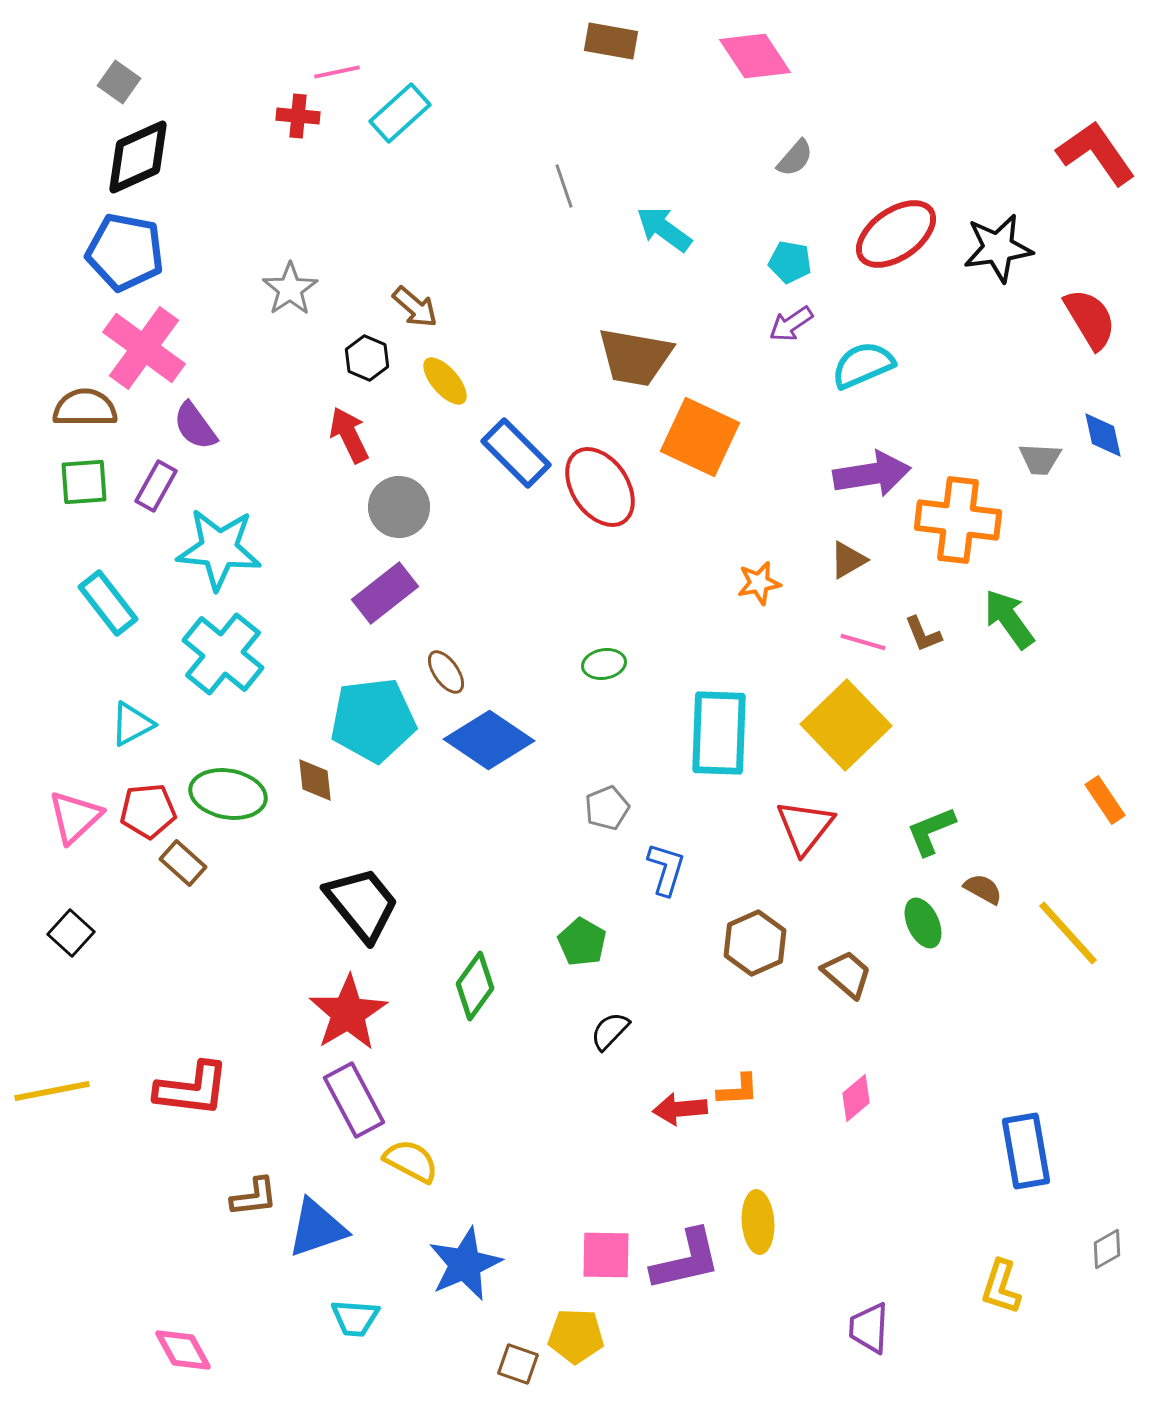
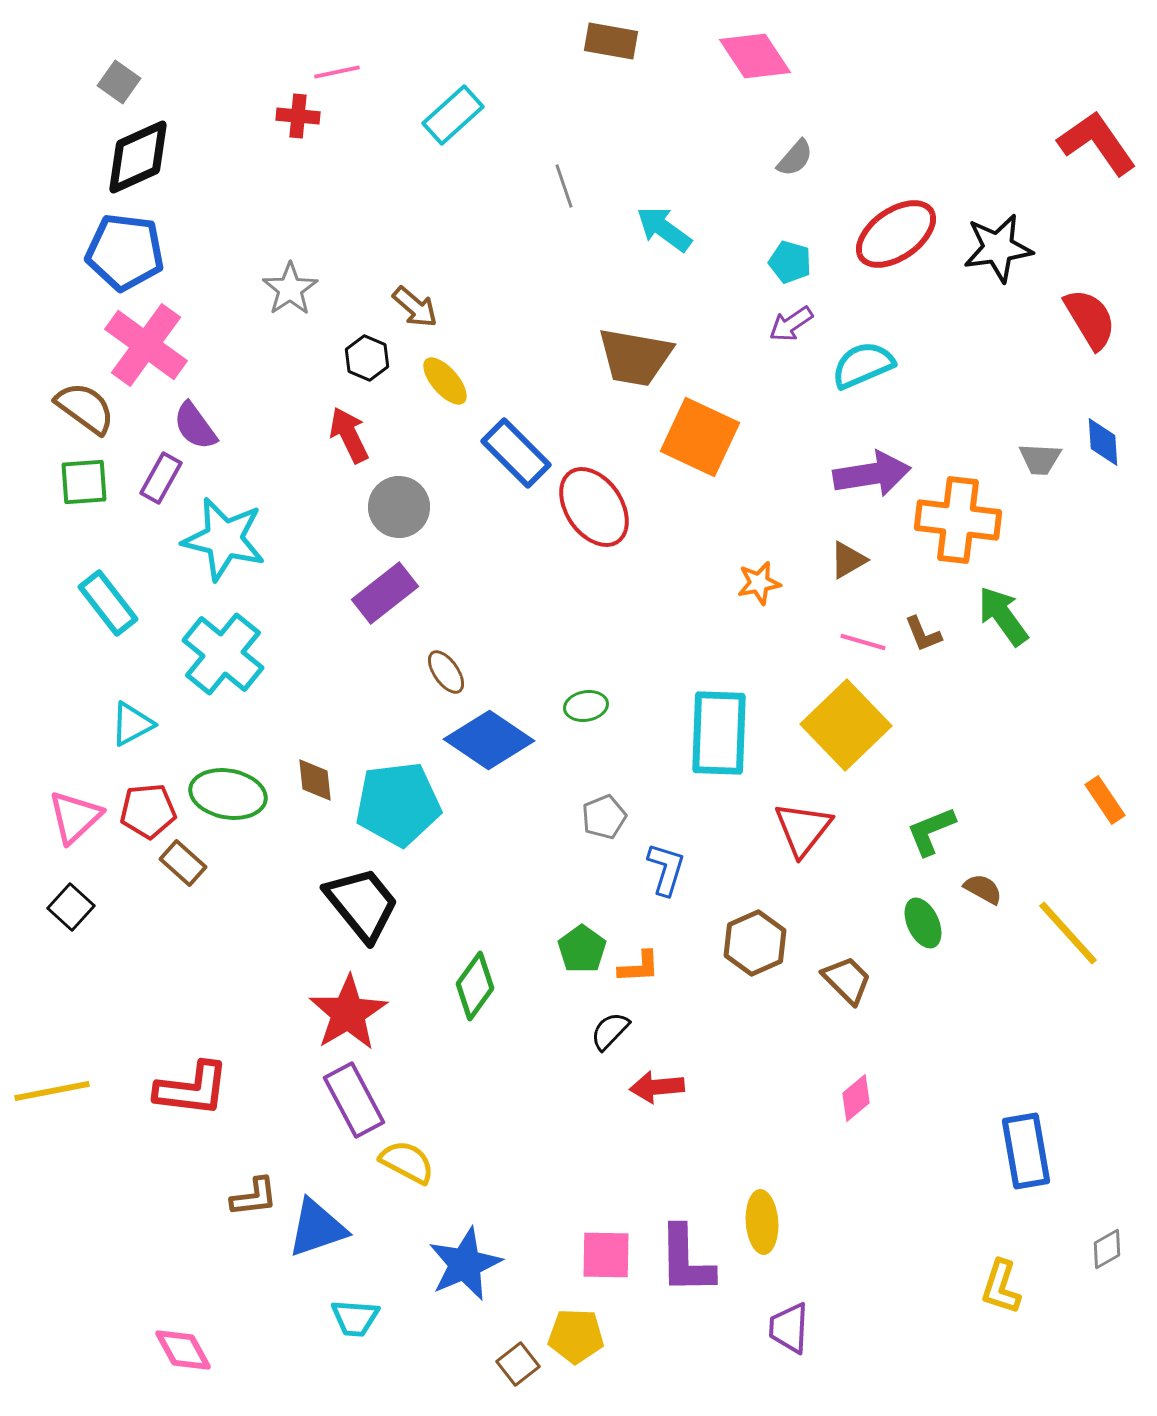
cyan rectangle at (400, 113): moved 53 px right, 2 px down
red L-shape at (1096, 153): moved 1 px right, 10 px up
blue pentagon at (125, 252): rotated 4 degrees counterclockwise
cyan pentagon at (790, 262): rotated 6 degrees clockwise
pink cross at (144, 348): moved 2 px right, 3 px up
brown semicircle at (85, 408): rotated 36 degrees clockwise
blue diamond at (1103, 435): moved 7 px down; rotated 9 degrees clockwise
purple rectangle at (156, 486): moved 5 px right, 8 px up
red ellipse at (600, 487): moved 6 px left, 20 px down
cyan star at (219, 549): moved 5 px right, 10 px up; rotated 8 degrees clockwise
green arrow at (1009, 619): moved 6 px left, 3 px up
green ellipse at (604, 664): moved 18 px left, 42 px down
cyan pentagon at (373, 720): moved 25 px right, 84 px down
gray pentagon at (607, 808): moved 3 px left, 9 px down
red triangle at (805, 827): moved 2 px left, 2 px down
black square at (71, 933): moved 26 px up
green pentagon at (582, 942): moved 7 px down; rotated 6 degrees clockwise
brown trapezoid at (847, 974): moved 6 px down; rotated 4 degrees clockwise
orange L-shape at (738, 1090): moved 99 px left, 123 px up
red arrow at (680, 1109): moved 23 px left, 22 px up
yellow semicircle at (411, 1161): moved 4 px left, 1 px down
yellow ellipse at (758, 1222): moved 4 px right
purple L-shape at (686, 1260): rotated 102 degrees clockwise
purple trapezoid at (869, 1328): moved 80 px left
brown square at (518, 1364): rotated 33 degrees clockwise
